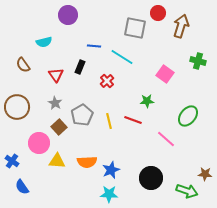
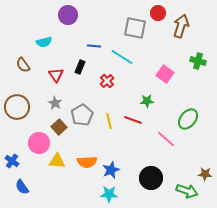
green ellipse: moved 3 px down
